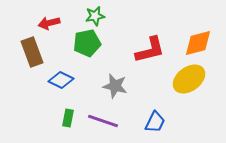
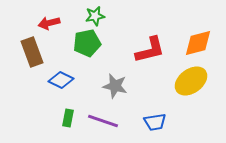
yellow ellipse: moved 2 px right, 2 px down
blue trapezoid: rotated 55 degrees clockwise
